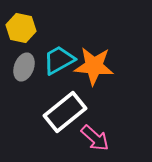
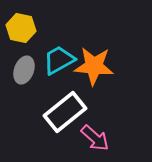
gray ellipse: moved 3 px down
